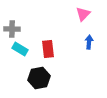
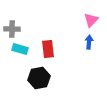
pink triangle: moved 8 px right, 6 px down
cyan rectangle: rotated 14 degrees counterclockwise
